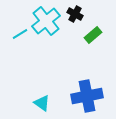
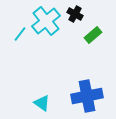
cyan line: rotated 21 degrees counterclockwise
